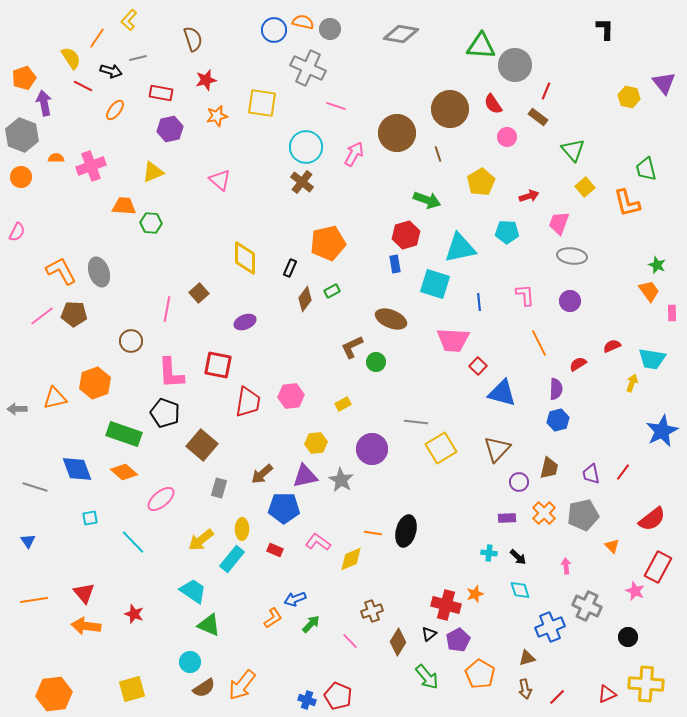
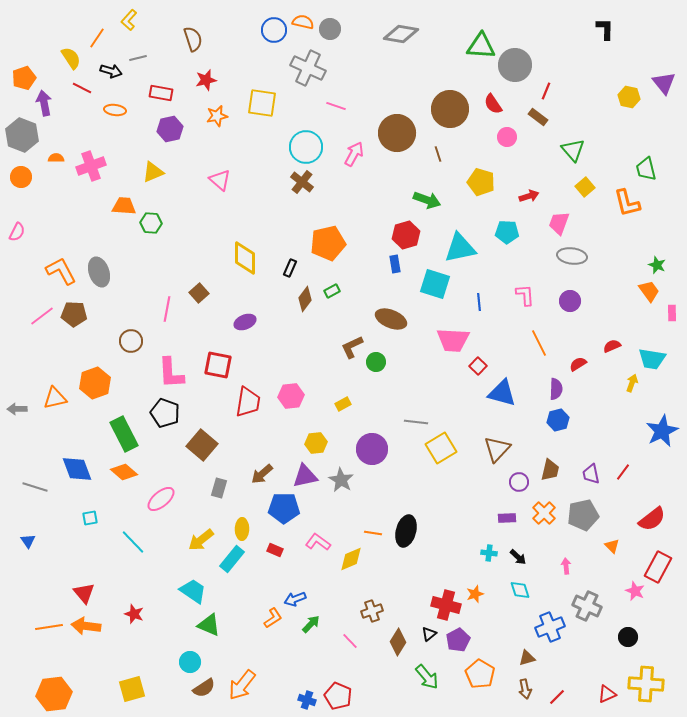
red line at (83, 86): moved 1 px left, 2 px down
orange ellipse at (115, 110): rotated 60 degrees clockwise
yellow pentagon at (481, 182): rotated 24 degrees counterclockwise
green rectangle at (124, 434): rotated 44 degrees clockwise
brown trapezoid at (549, 468): moved 1 px right, 2 px down
orange line at (34, 600): moved 15 px right, 27 px down
